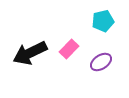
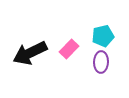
cyan pentagon: moved 15 px down
purple ellipse: rotated 55 degrees counterclockwise
